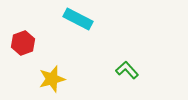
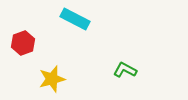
cyan rectangle: moved 3 px left
green L-shape: moved 2 px left; rotated 20 degrees counterclockwise
